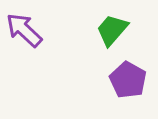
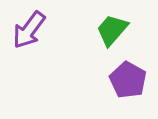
purple arrow: moved 5 px right; rotated 96 degrees counterclockwise
